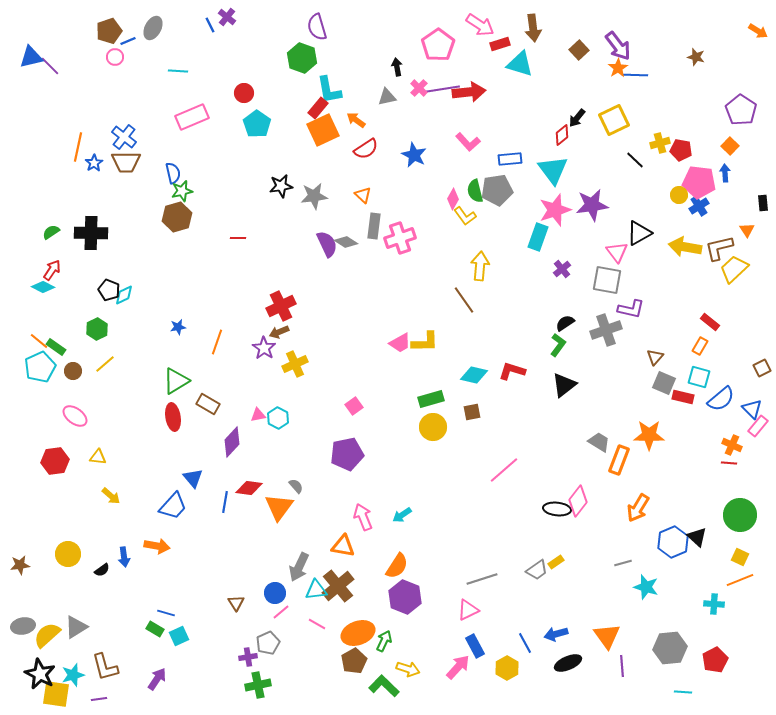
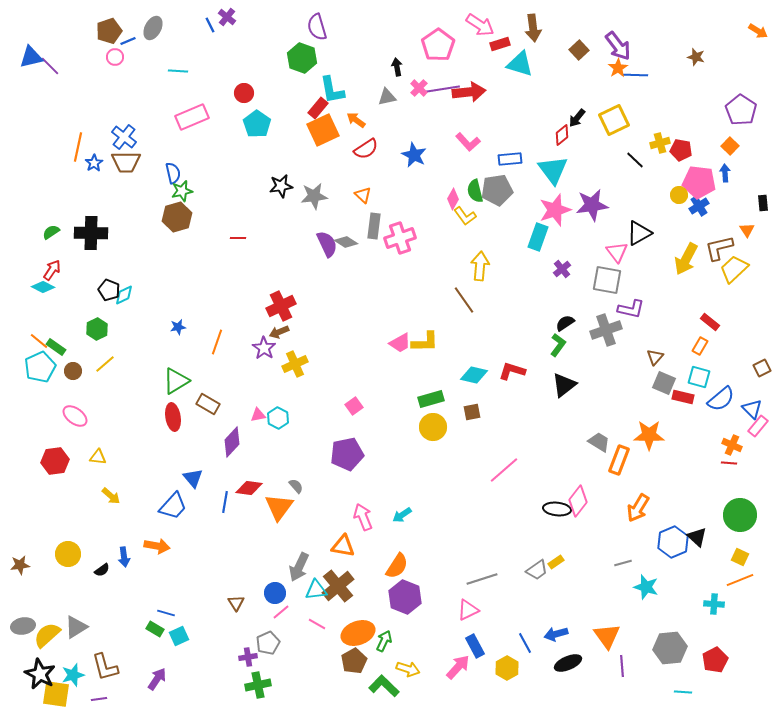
cyan L-shape at (329, 90): moved 3 px right
yellow arrow at (685, 247): moved 1 px right, 12 px down; rotated 72 degrees counterclockwise
